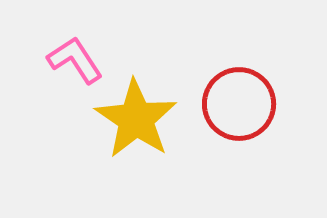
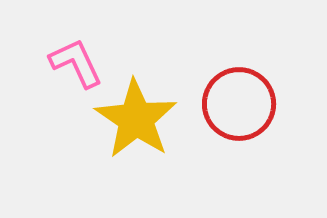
pink L-shape: moved 1 px right, 3 px down; rotated 8 degrees clockwise
